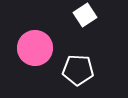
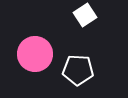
pink circle: moved 6 px down
